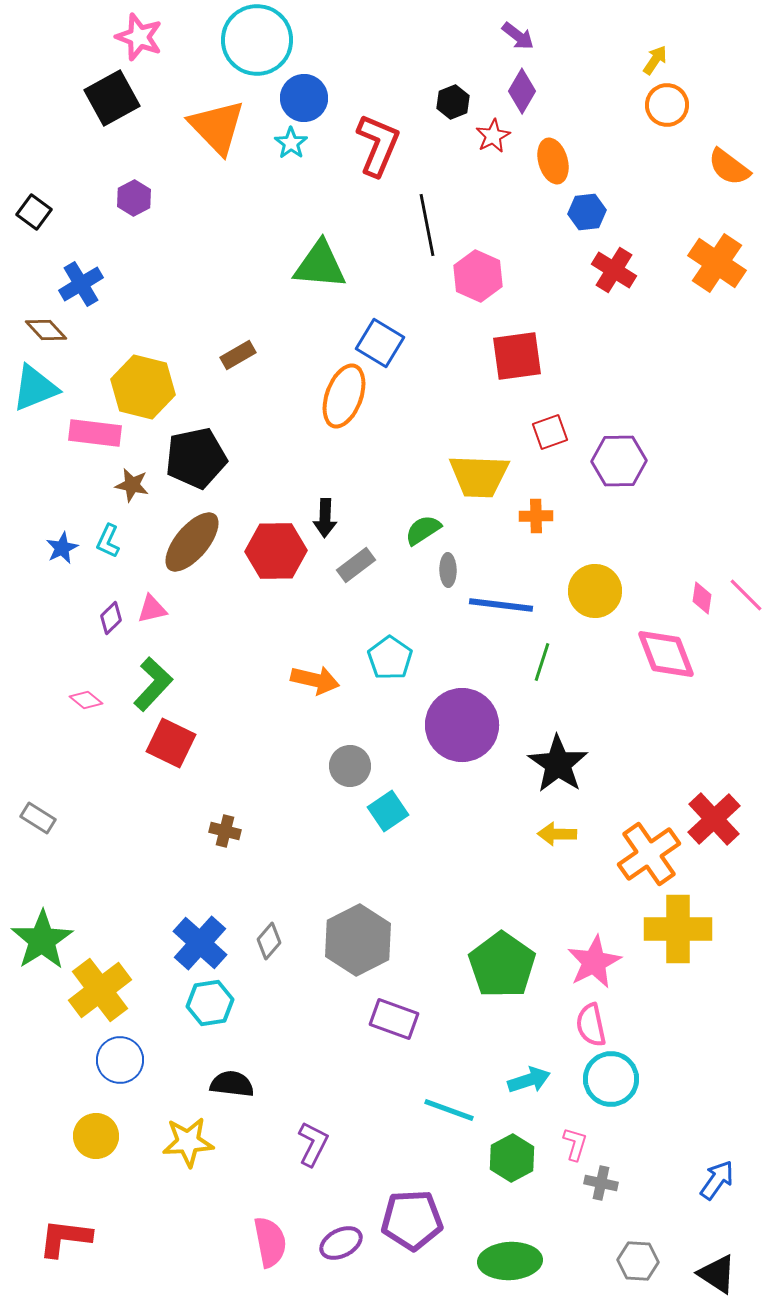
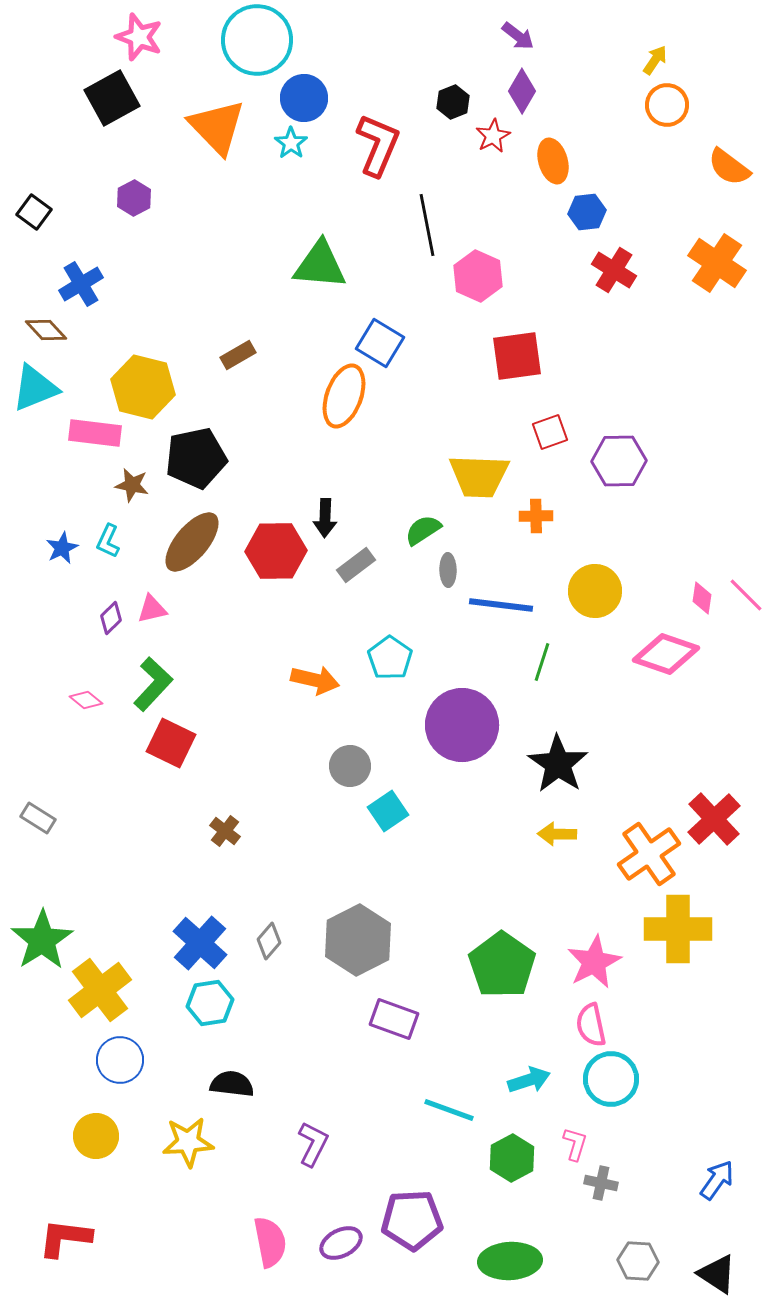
pink diamond at (666, 654): rotated 50 degrees counterclockwise
brown cross at (225, 831): rotated 24 degrees clockwise
